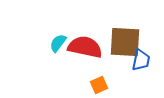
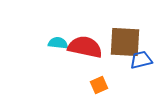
cyan semicircle: rotated 60 degrees clockwise
blue trapezoid: rotated 115 degrees counterclockwise
